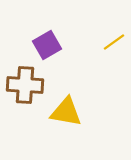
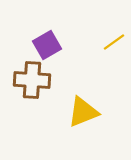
brown cross: moved 7 px right, 5 px up
yellow triangle: moved 17 px right; rotated 32 degrees counterclockwise
